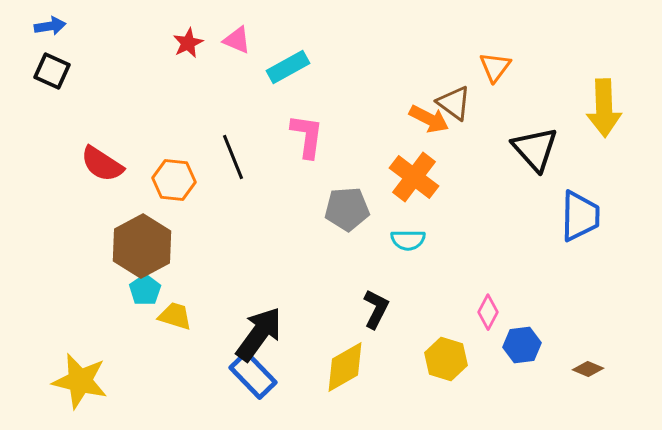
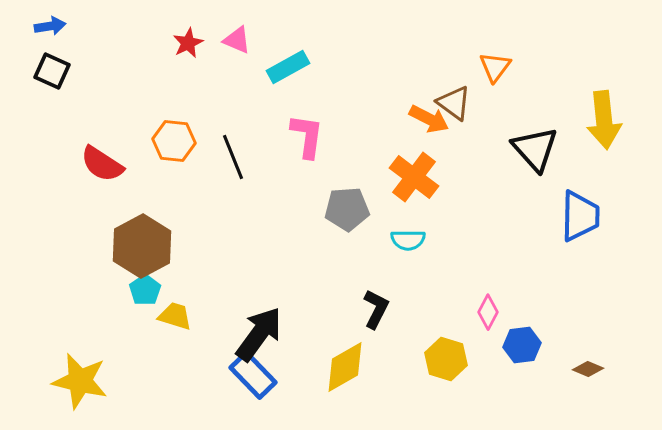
yellow arrow: moved 12 px down; rotated 4 degrees counterclockwise
orange hexagon: moved 39 px up
